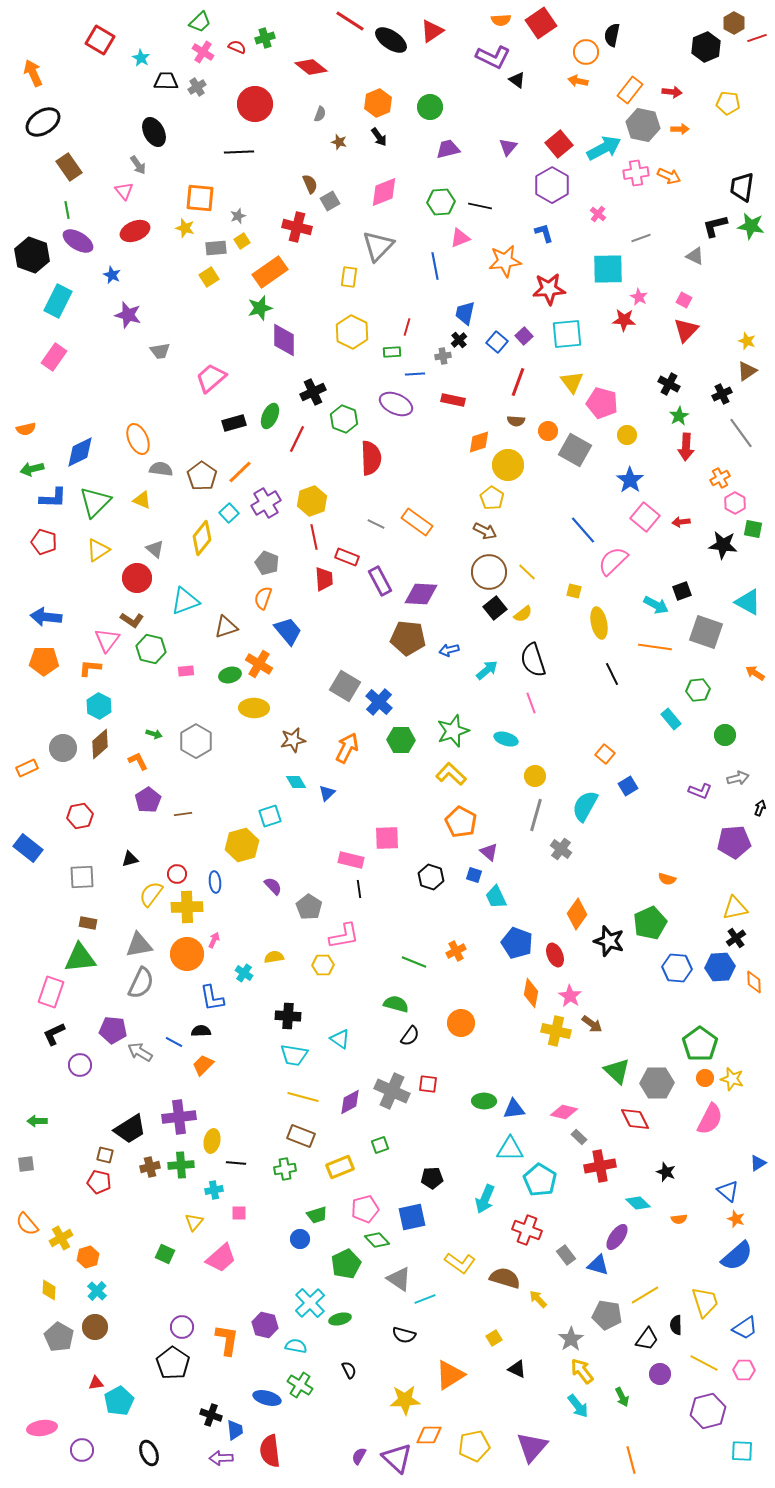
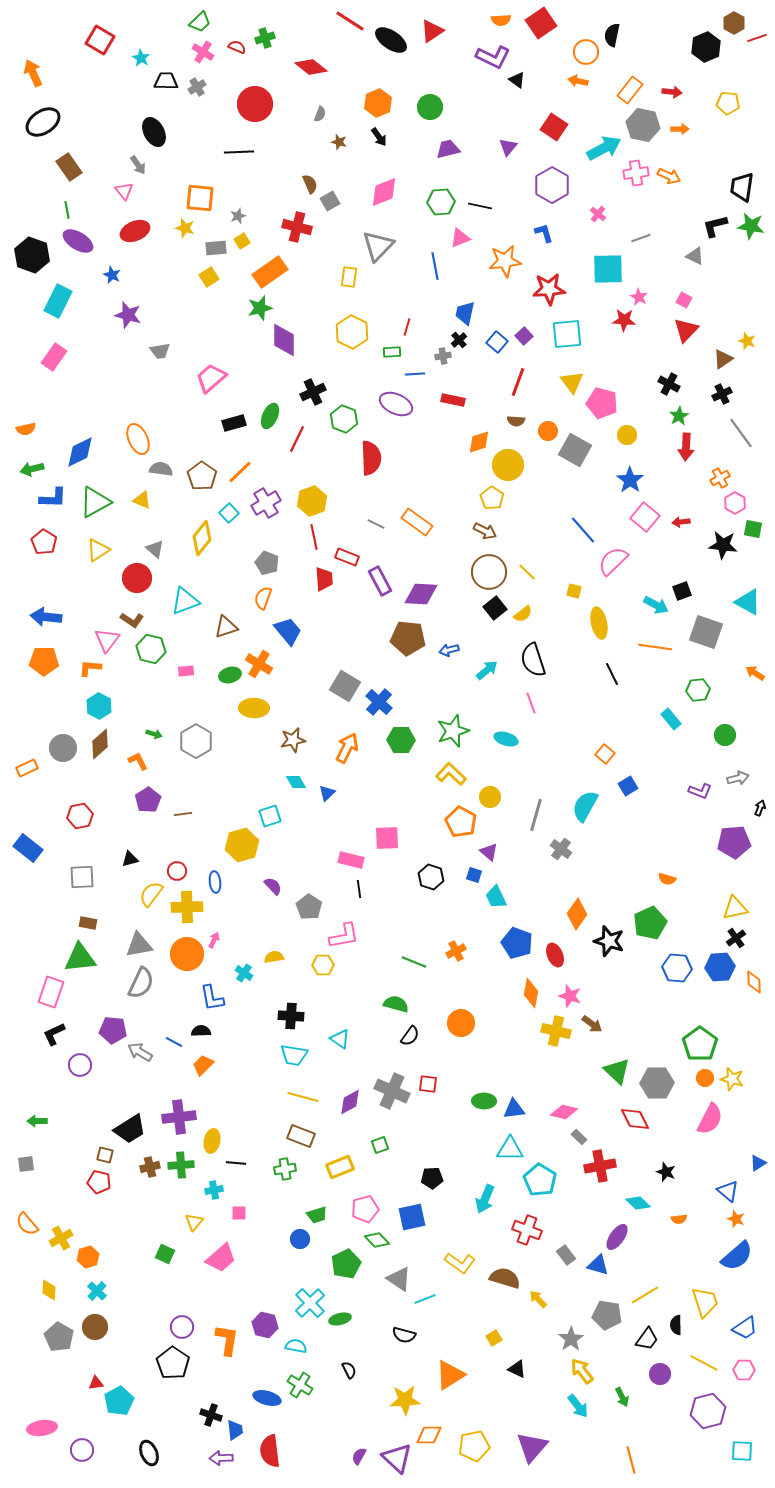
red square at (559, 144): moved 5 px left, 17 px up; rotated 16 degrees counterclockwise
brown triangle at (747, 371): moved 24 px left, 12 px up
green triangle at (95, 502): rotated 16 degrees clockwise
red pentagon at (44, 542): rotated 15 degrees clockwise
yellow circle at (535, 776): moved 45 px left, 21 px down
red circle at (177, 874): moved 3 px up
pink star at (570, 996): rotated 15 degrees counterclockwise
black cross at (288, 1016): moved 3 px right
